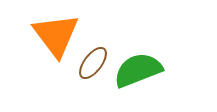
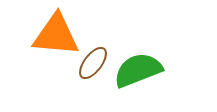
orange triangle: rotated 48 degrees counterclockwise
